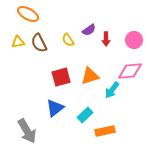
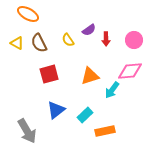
yellow triangle: moved 1 px left, 1 px down; rotated 40 degrees clockwise
red square: moved 12 px left, 3 px up
blue triangle: moved 1 px right, 2 px down
